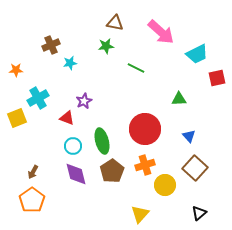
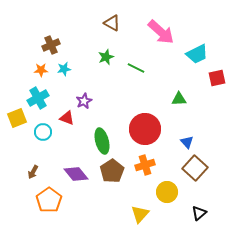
brown triangle: moved 3 px left; rotated 18 degrees clockwise
green star: moved 11 px down; rotated 14 degrees counterclockwise
cyan star: moved 6 px left, 6 px down
orange star: moved 25 px right
blue triangle: moved 2 px left, 6 px down
cyan circle: moved 30 px left, 14 px up
purple diamond: rotated 25 degrees counterclockwise
yellow circle: moved 2 px right, 7 px down
orange pentagon: moved 17 px right
